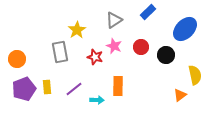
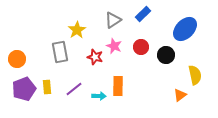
blue rectangle: moved 5 px left, 2 px down
gray triangle: moved 1 px left
cyan arrow: moved 2 px right, 4 px up
